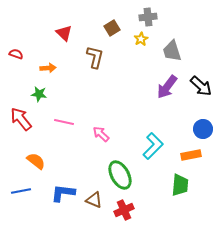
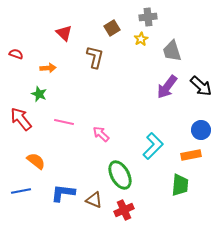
green star: rotated 14 degrees clockwise
blue circle: moved 2 px left, 1 px down
